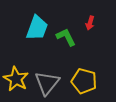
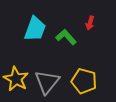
cyan trapezoid: moved 2 px left, 1 px down
green L-shape: rotated 15 degrees counterclockwise
gray triangle: moved 1 px up
